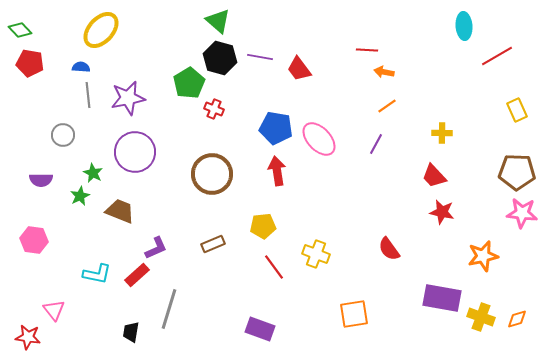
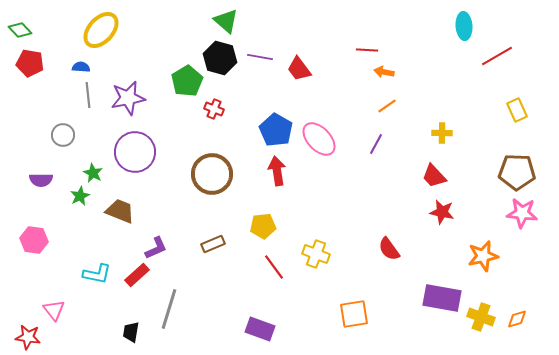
green triangle at (218, 21): moved 8 px right
green pentagon at (189, 83): moved 2 px left, 2 px up
blue pentagon at (276, 128): moved 2 px down; rotated 20 degrees clockwise
